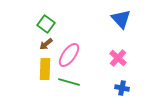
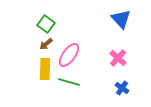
blue cross: rotated 24 degrees clockwise
